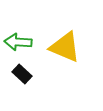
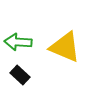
black rectangle: moved 2 px left, 1 px down
